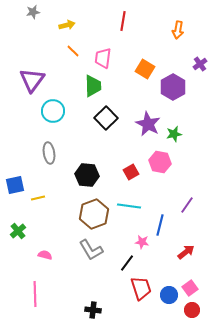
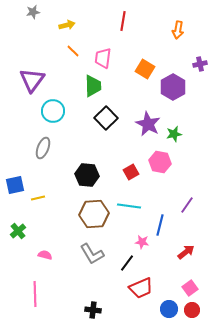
purple cross: rotated 24 degrees clockwise
gray ellipse: moved 6 px left, 5 px up; rotated 30 degrees clockwise
brown hexagon: rotated 16 degrees clockwise
gray L-shape: moved 1 px right, 4 px down
red trapezoid: rotated 85 degrees clockwise
blue circle: moved 14 px down
